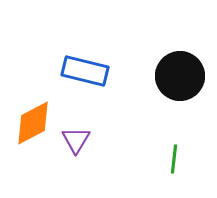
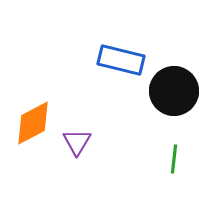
blue rectangle: moved 36 px right, 11 px up
black circle: moved 6 px left, 15 px down
purple triangle: moved 1 px right, 2 px down
